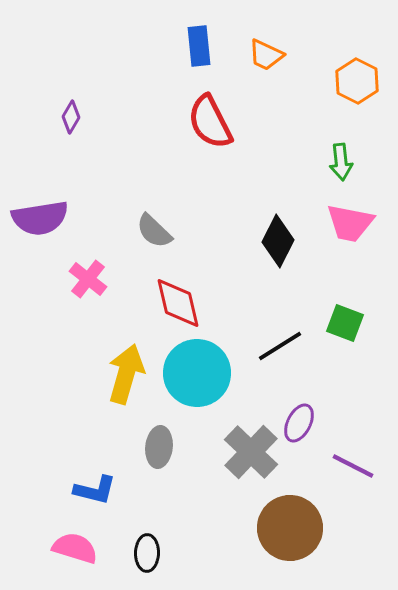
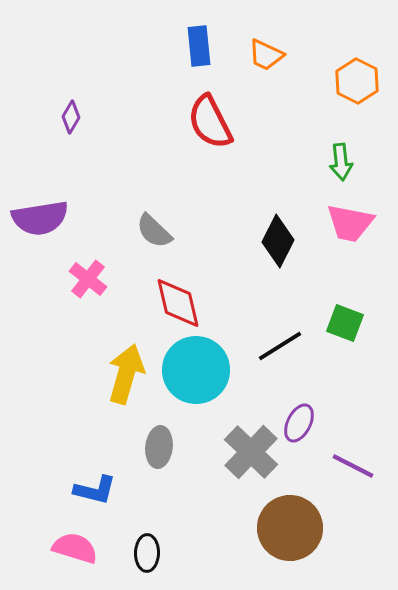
cyan circle: moved 1 px left, 3 px up
